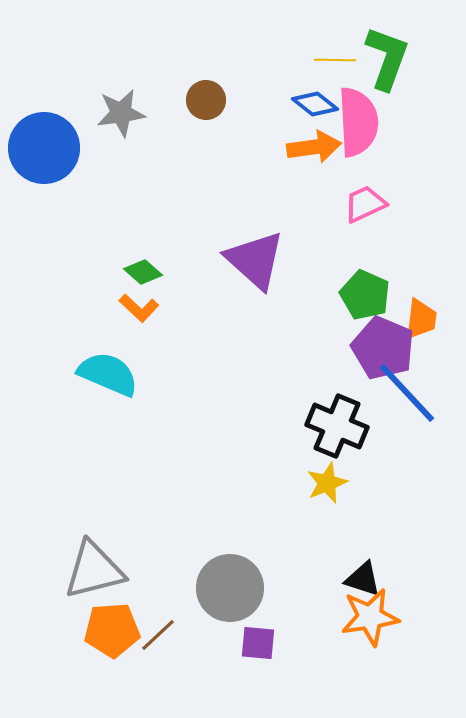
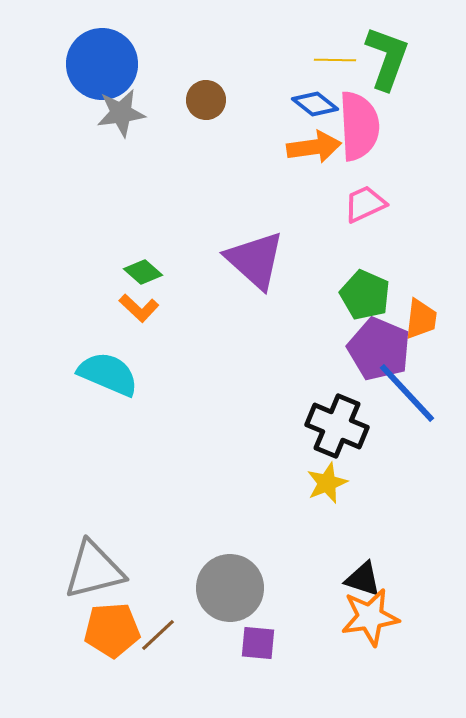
pink semicircle: moved 1 px right, 4 px down
blue circle: moved 58 px right, 84 px up
purple pentagon: moved 4 px left, 1 px down
